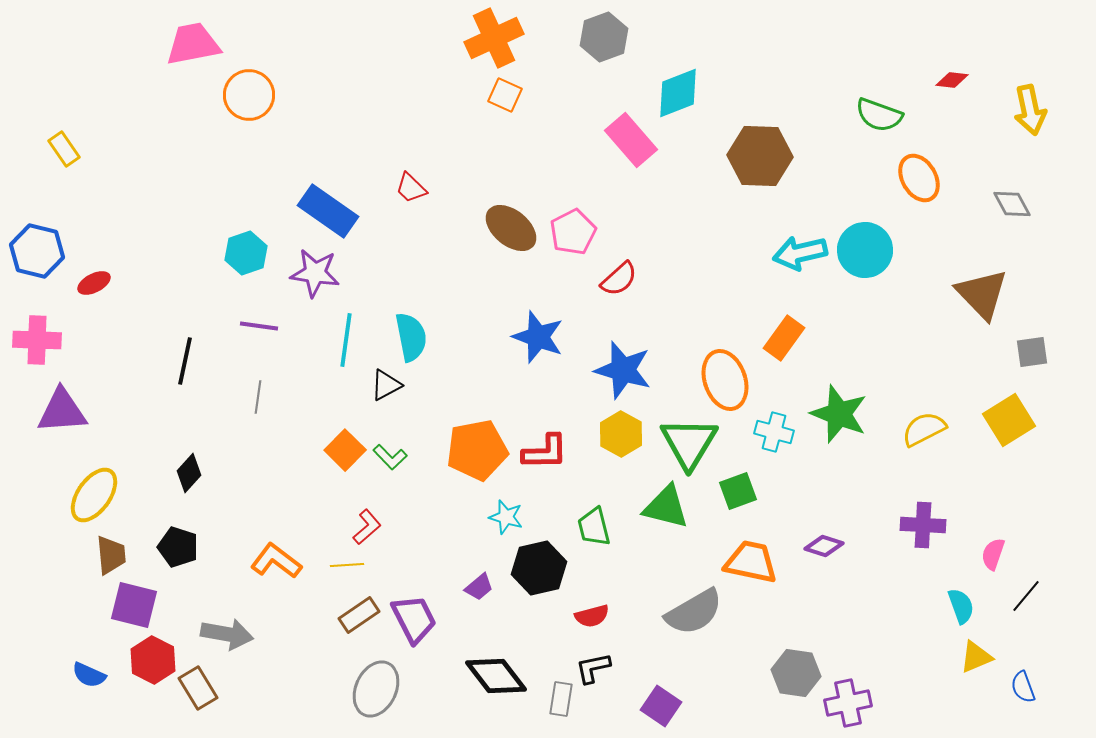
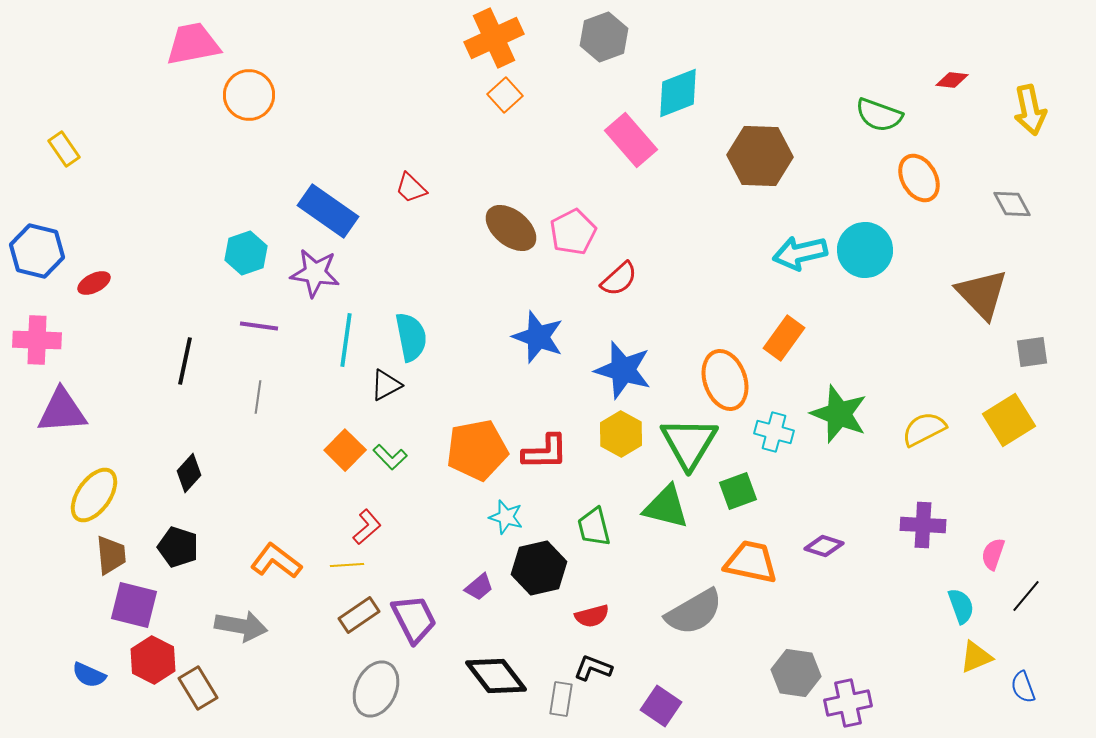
orange square at (505, 95): rotated 24 degrees clockwise
gray arrow at (227, 634): moved 14 px right, 8 px up
black L-shape at (593, 668): rotated 33 degrees clockwise
